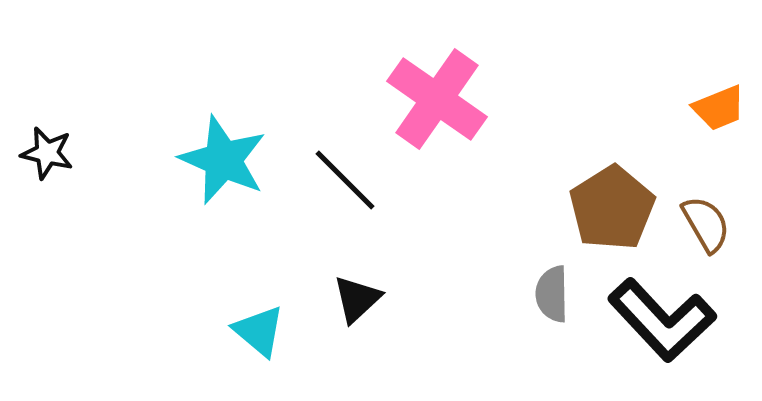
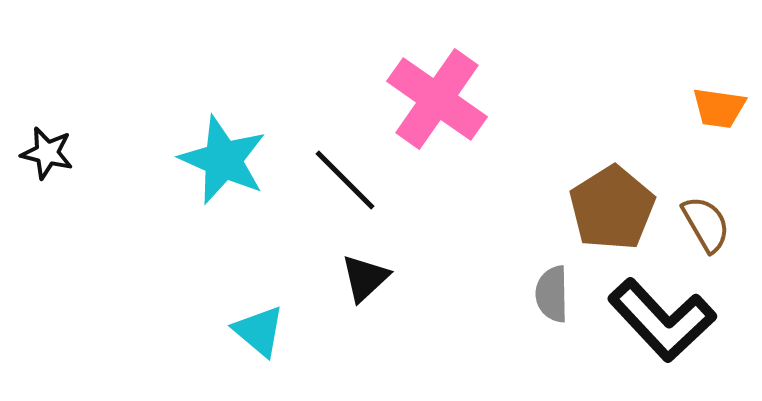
orange trapezoid: rotated 30 degrees clockwise
black triangle: moved 8 px right, 21 px up
